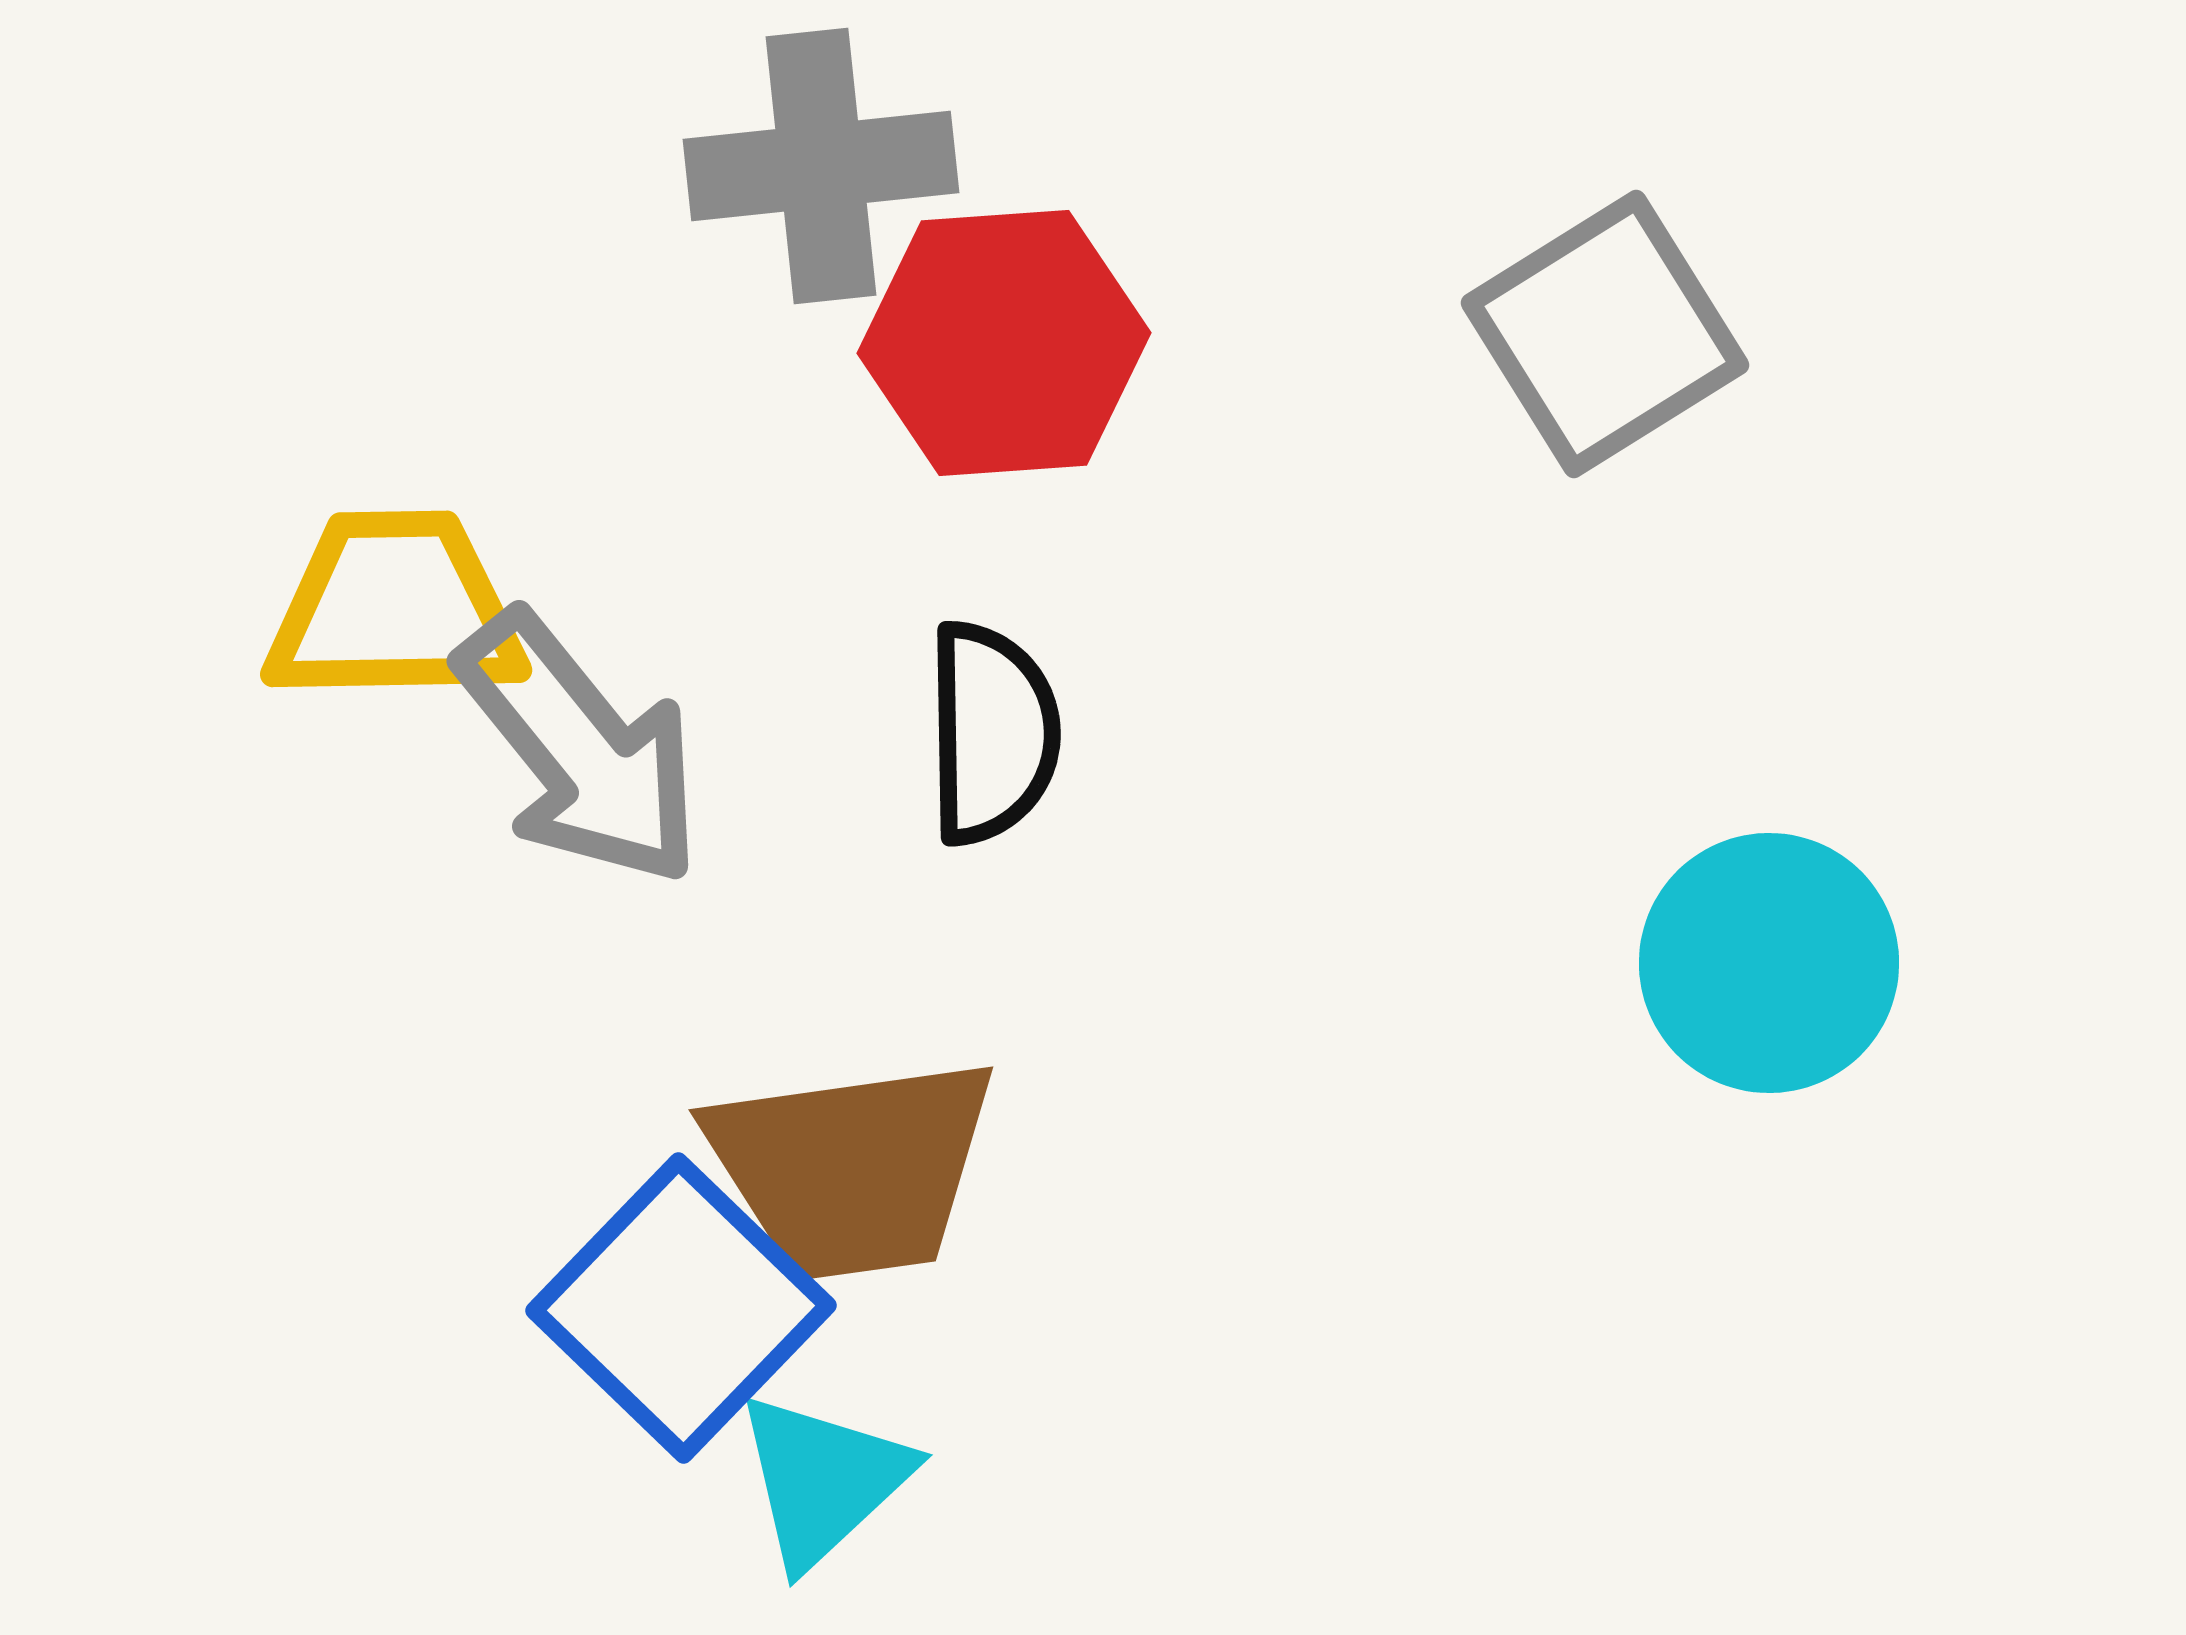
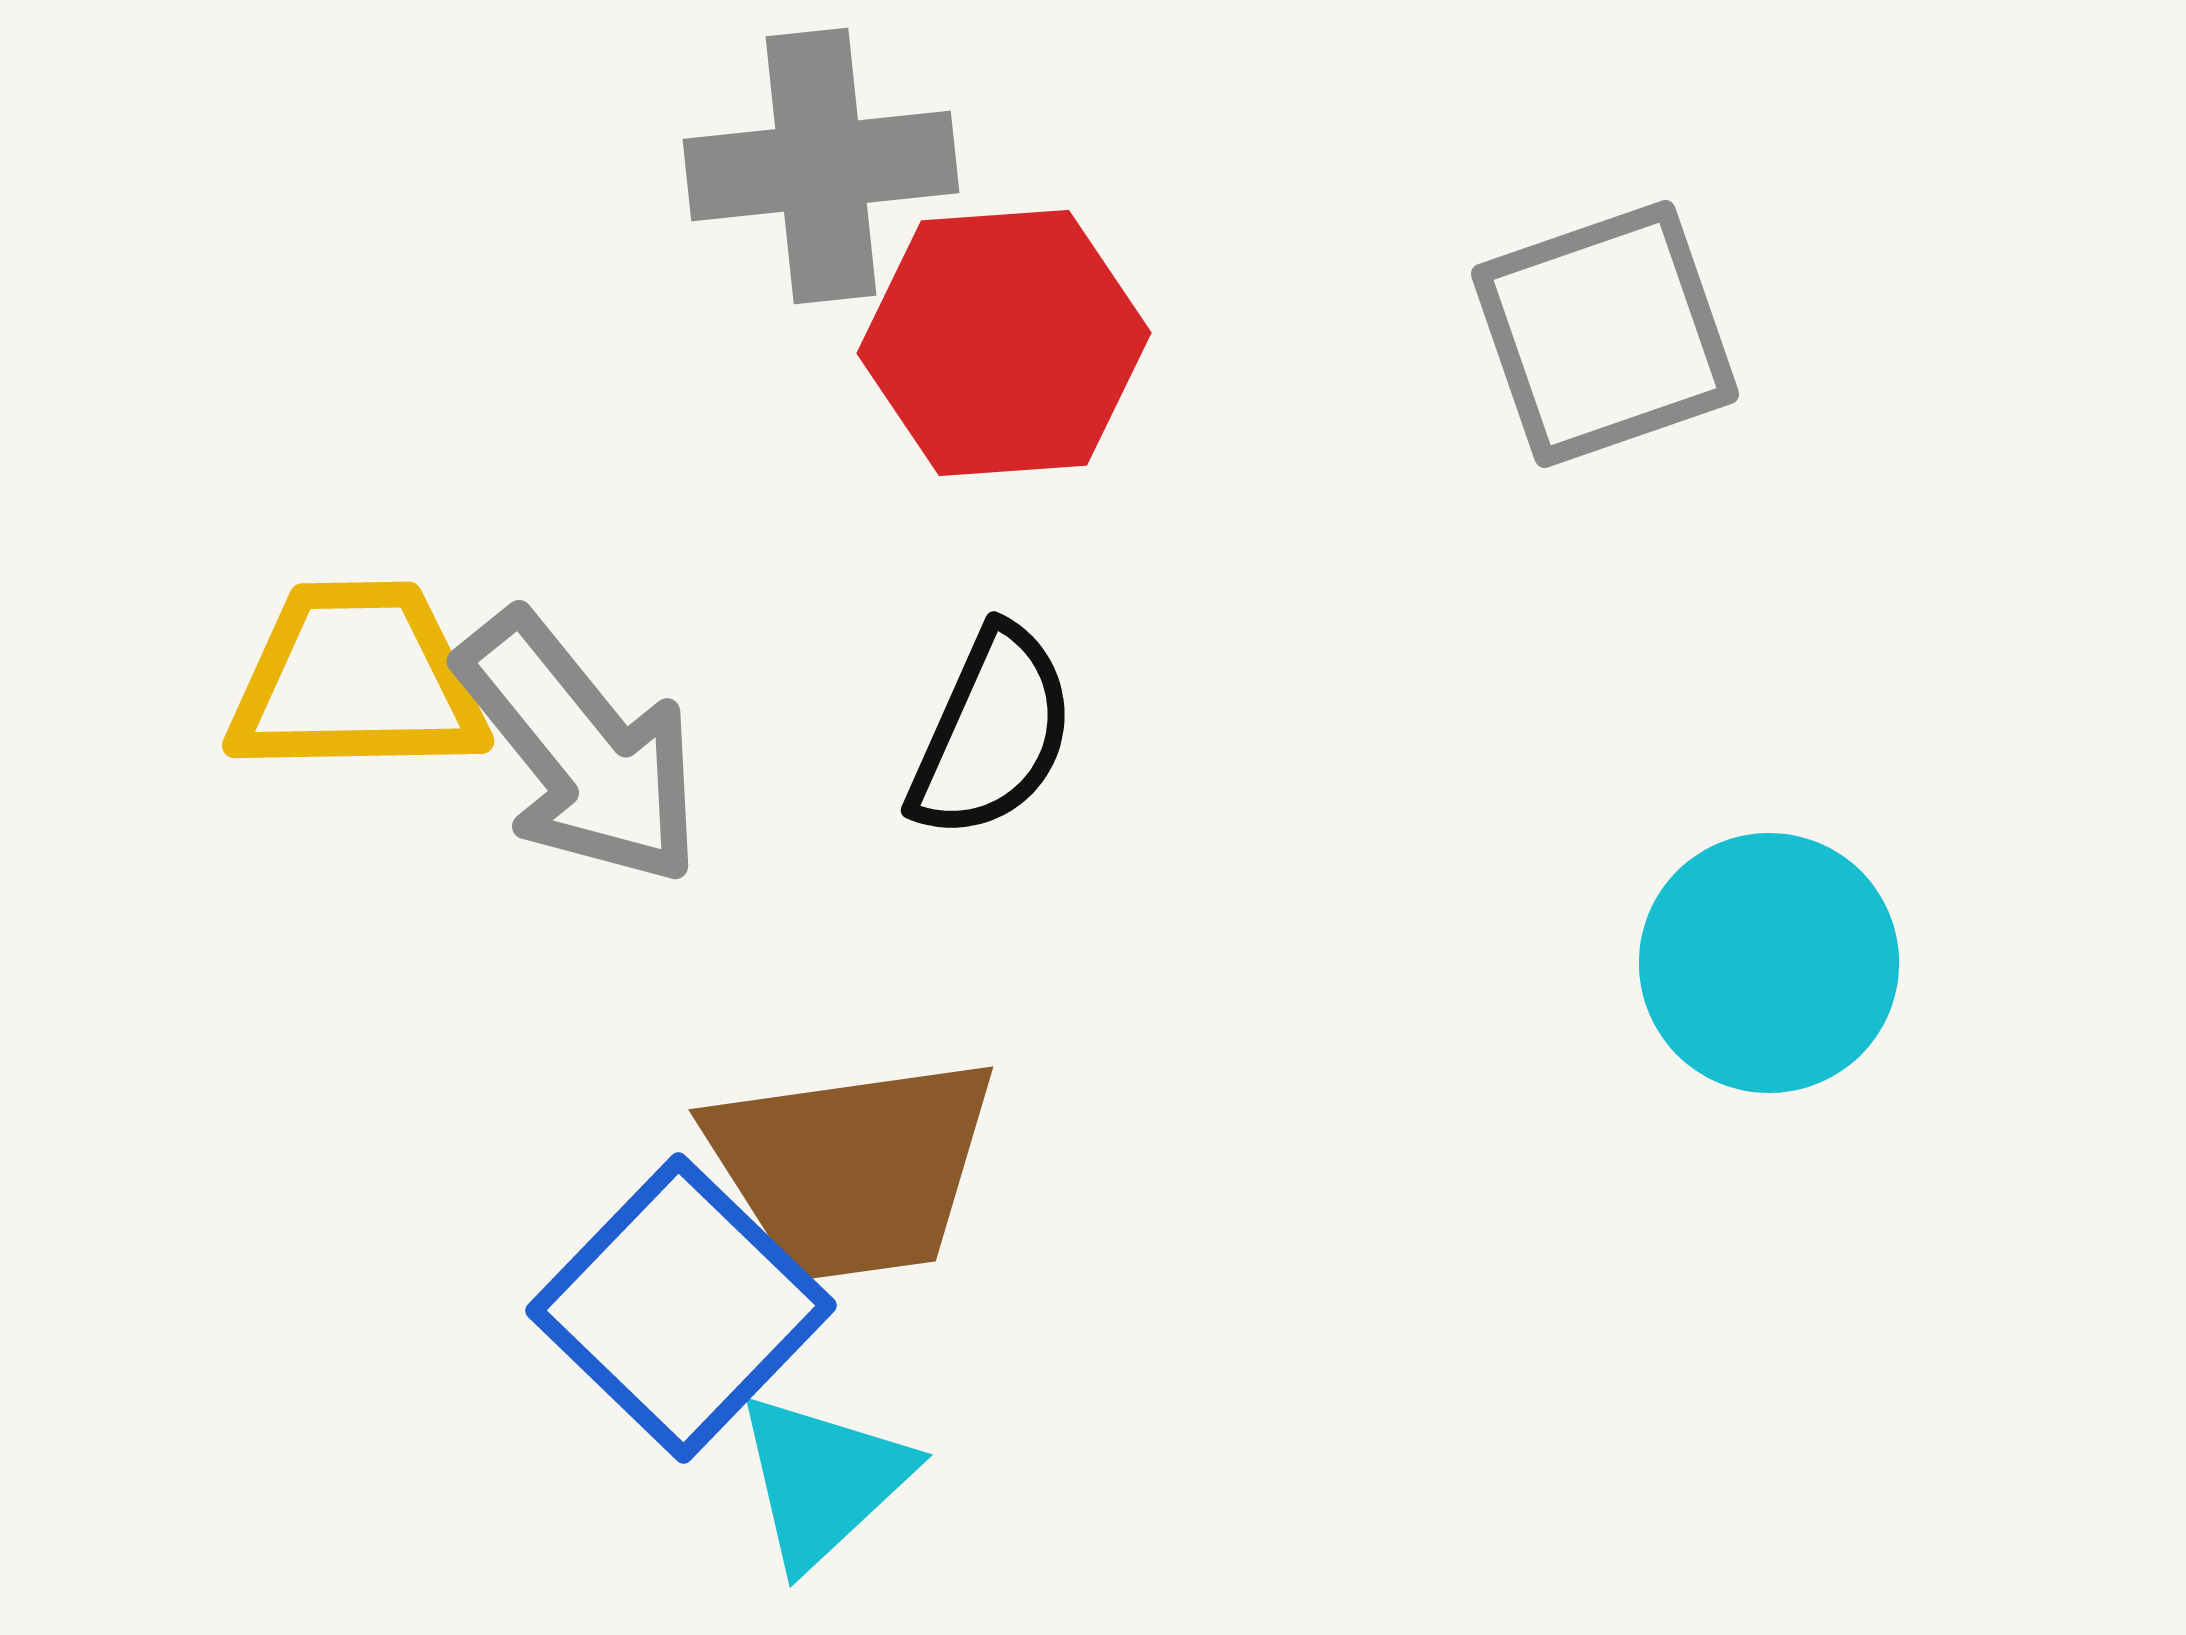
gray square: rotated 13 degrees clockwise
yellow trapezoid: moved 38 px left, 71 px down
black semicircle: rotated 25 degrees clockwise
